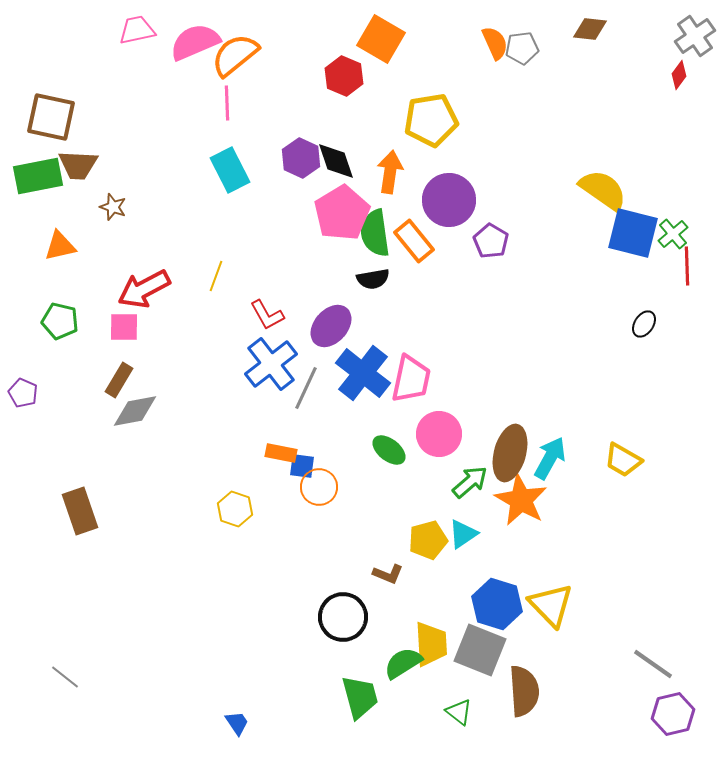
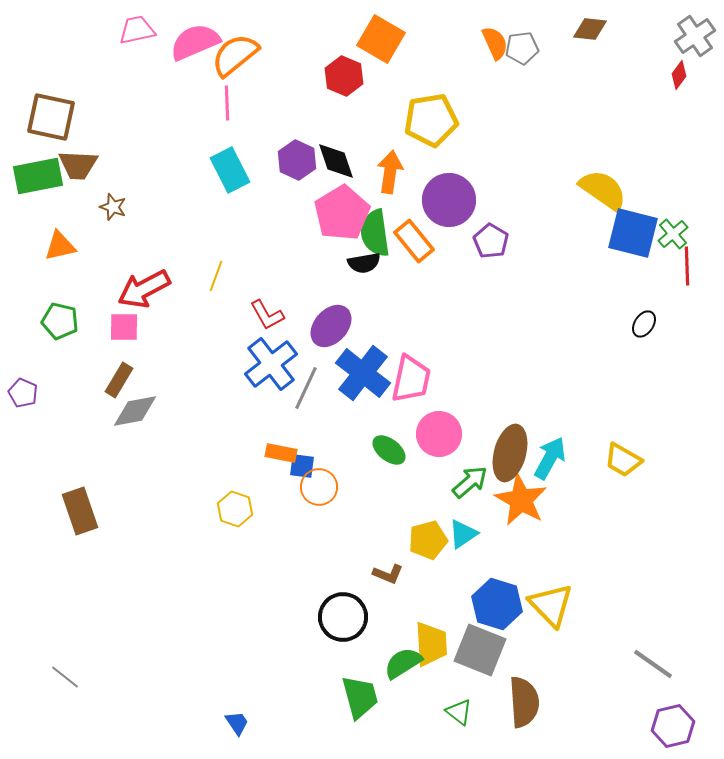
purple hexagon at (301, 158): moved 4 px left, 2 px down
black semicircle at (373, 279): moved 9 px left, 16 px up
brown semicircle at (524, 691): moved 11 px down
purple hexagon at (673, 714): moved 12 px down
